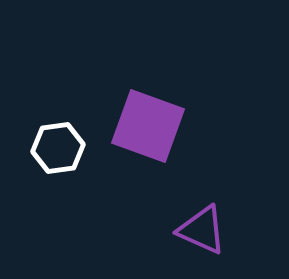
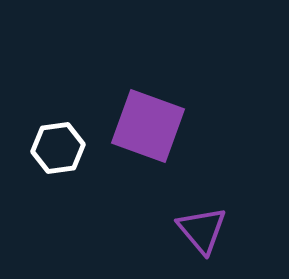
purple triangle: rotated 26 degrees clockwise
